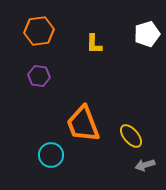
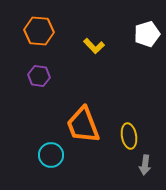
orange hexagon: rotated 12 degrees clockwise
yellow L-shape: moved 2 px down; rotated 45 degrees counterclockwise
orange trapezoid: moved 1 px down
yellow ellipse: moved 2 px left; rotated 30 degrees clockwise
gray arrow: rotated 66 degrees counterclockwise
